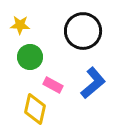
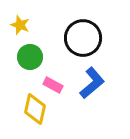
yellow star: rotated 18 degrees clockwise
black circle: moved 7 px down
blue L-shape: moved 1 px left
